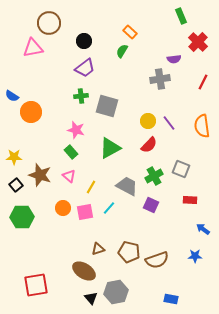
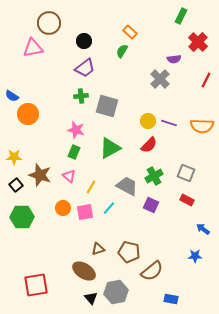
green rectangle at (181, 16): rotated 49 degrees clockwise
gray cross at (160, 79): rotated 36 degrees counterclockwise
red line at (203, 82): moved 3 px right, 2 px up
orange circle at (31, 112): moved 3 px left, 2 px down
purple line at (169, 123): rotated 35 degrees counterclockwise
orange semicircle at (202, 126): rotated 80 degrees counterclockwise
green rectangle at (71, 152): moved 3 px right; rotated 64 degrees clockwise
gray square at (181, 169): moved 5 px right, 4 px down
red rectangle at (190, 200): moved 3 px left; rotated 24 degrees clockwise
brown semicircle at (157, 260): moved 5 px left, 11 px down; rotated 20 degrees counterclockwise
